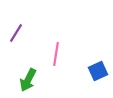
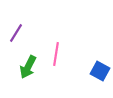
blue square: moved 2 px right; rotated 36 degrees counterclockwise
green arrow: moved 13 px up
